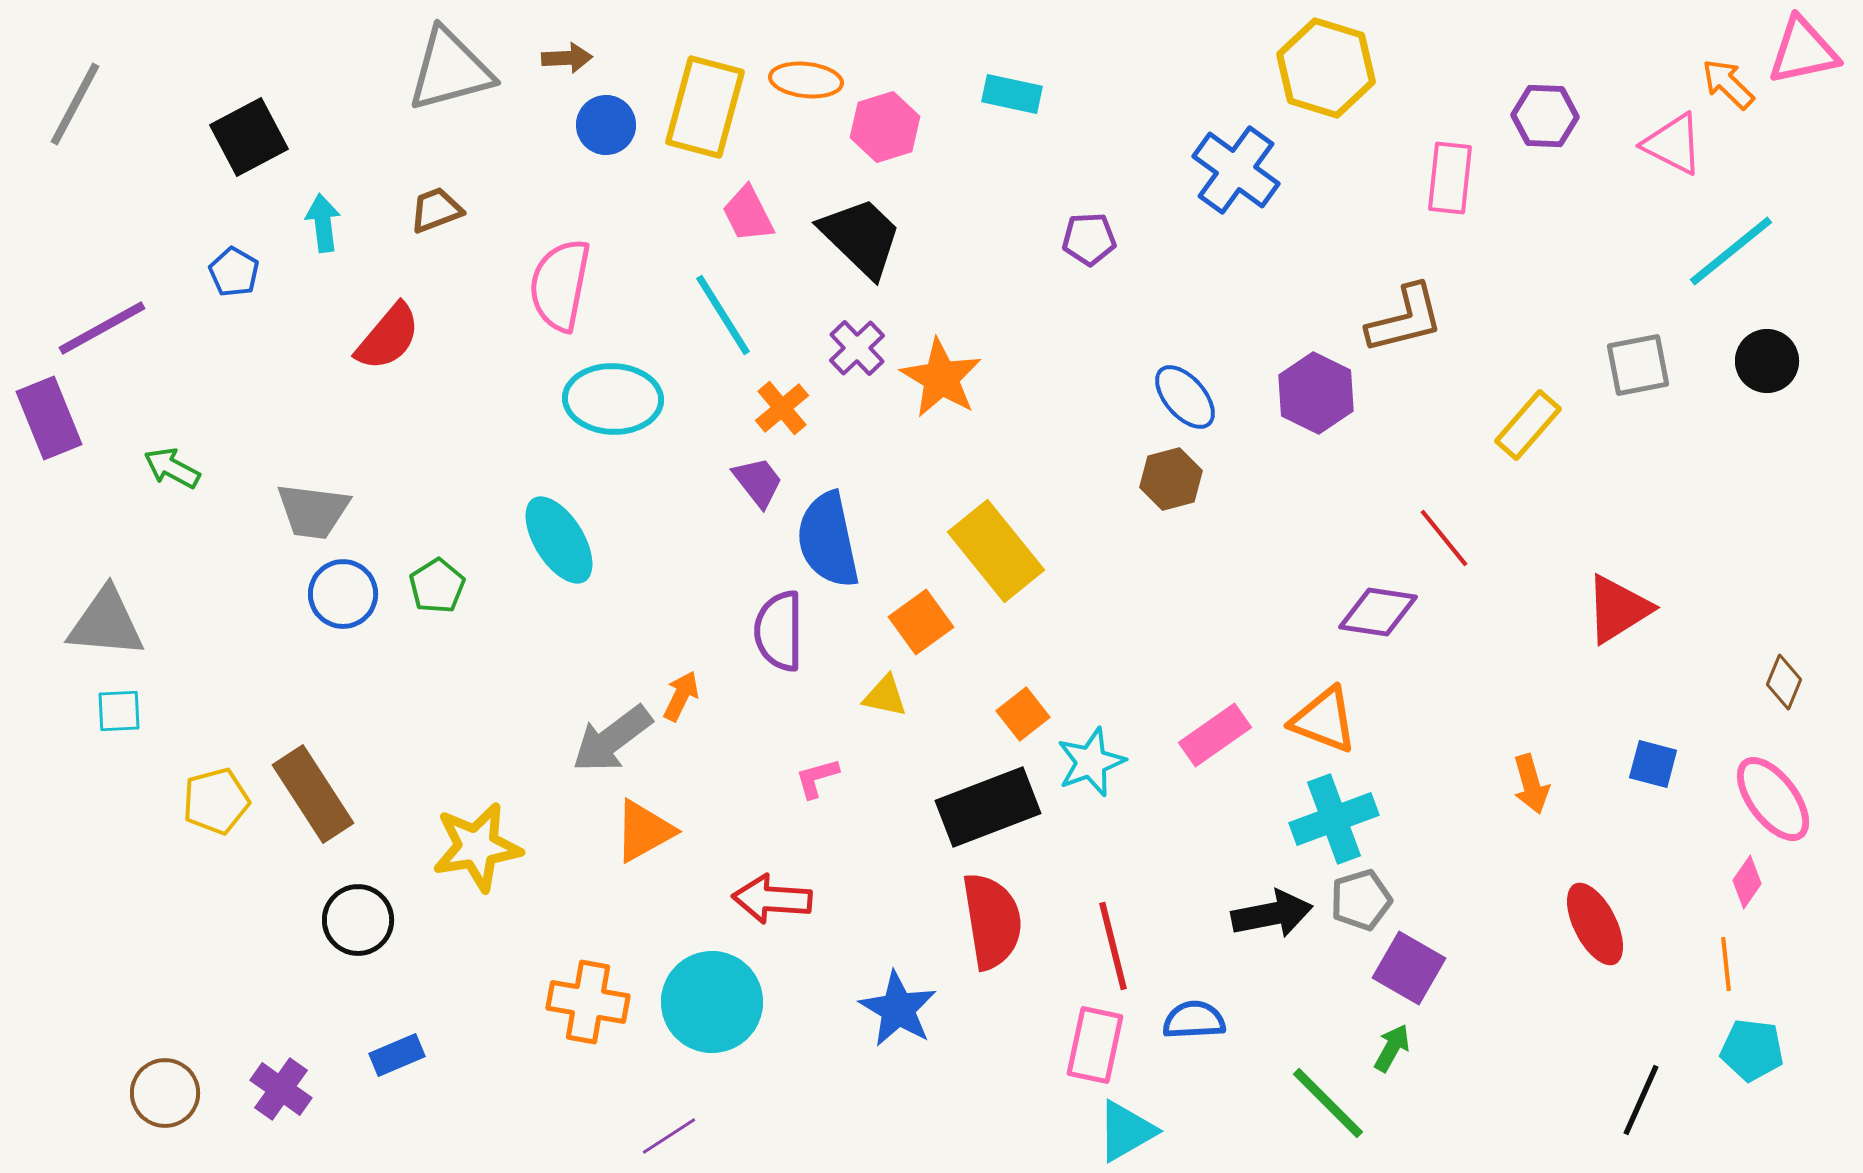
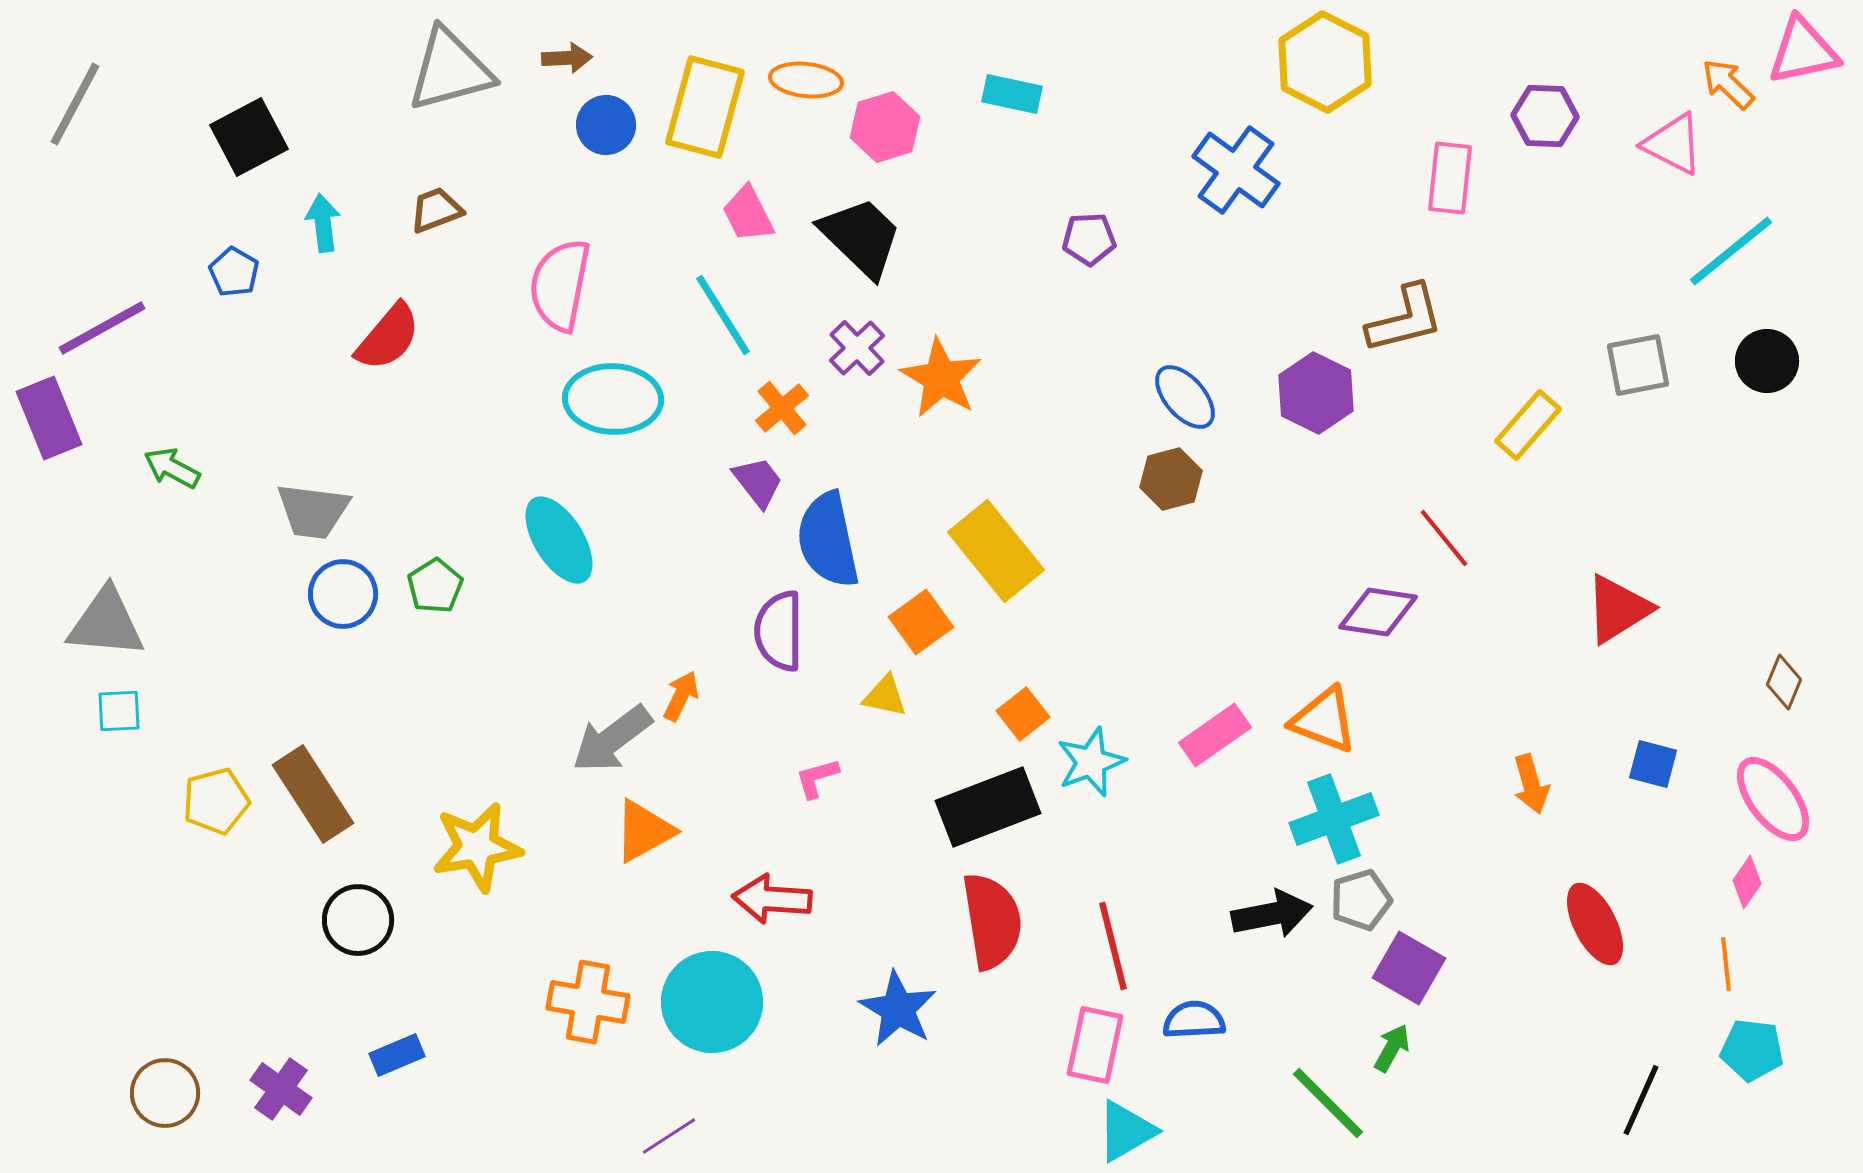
yellow hexagon at (1326, 68): moved 1 px left, 6 px up; rotated 10 degrees clockwise
green pentagon at (437, 586): moved 2 px left
